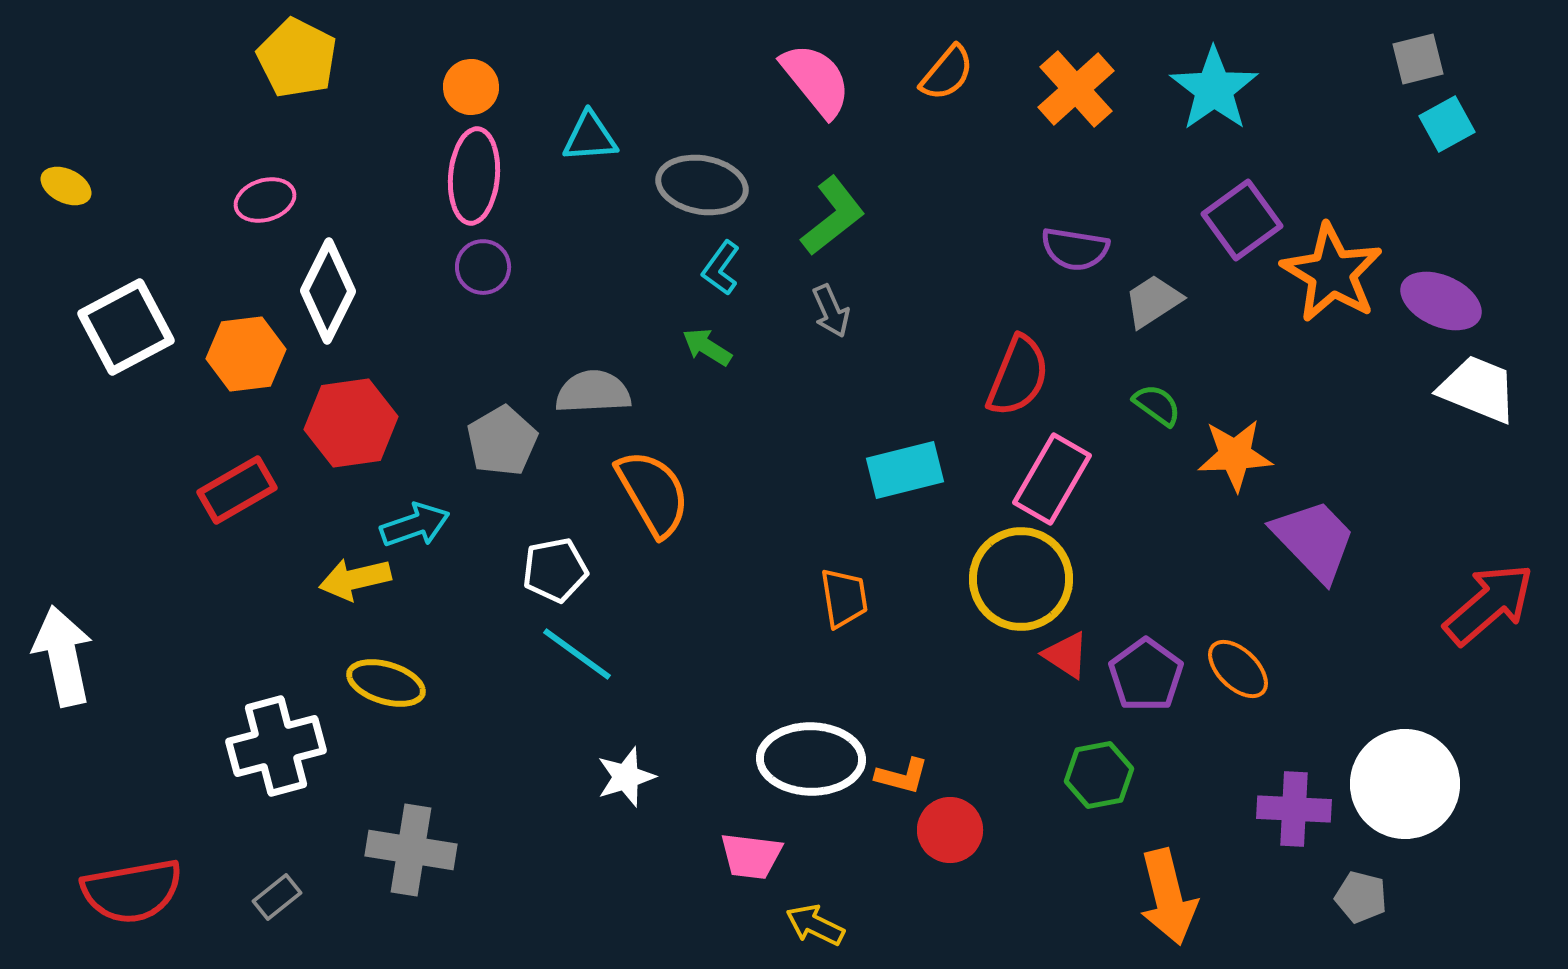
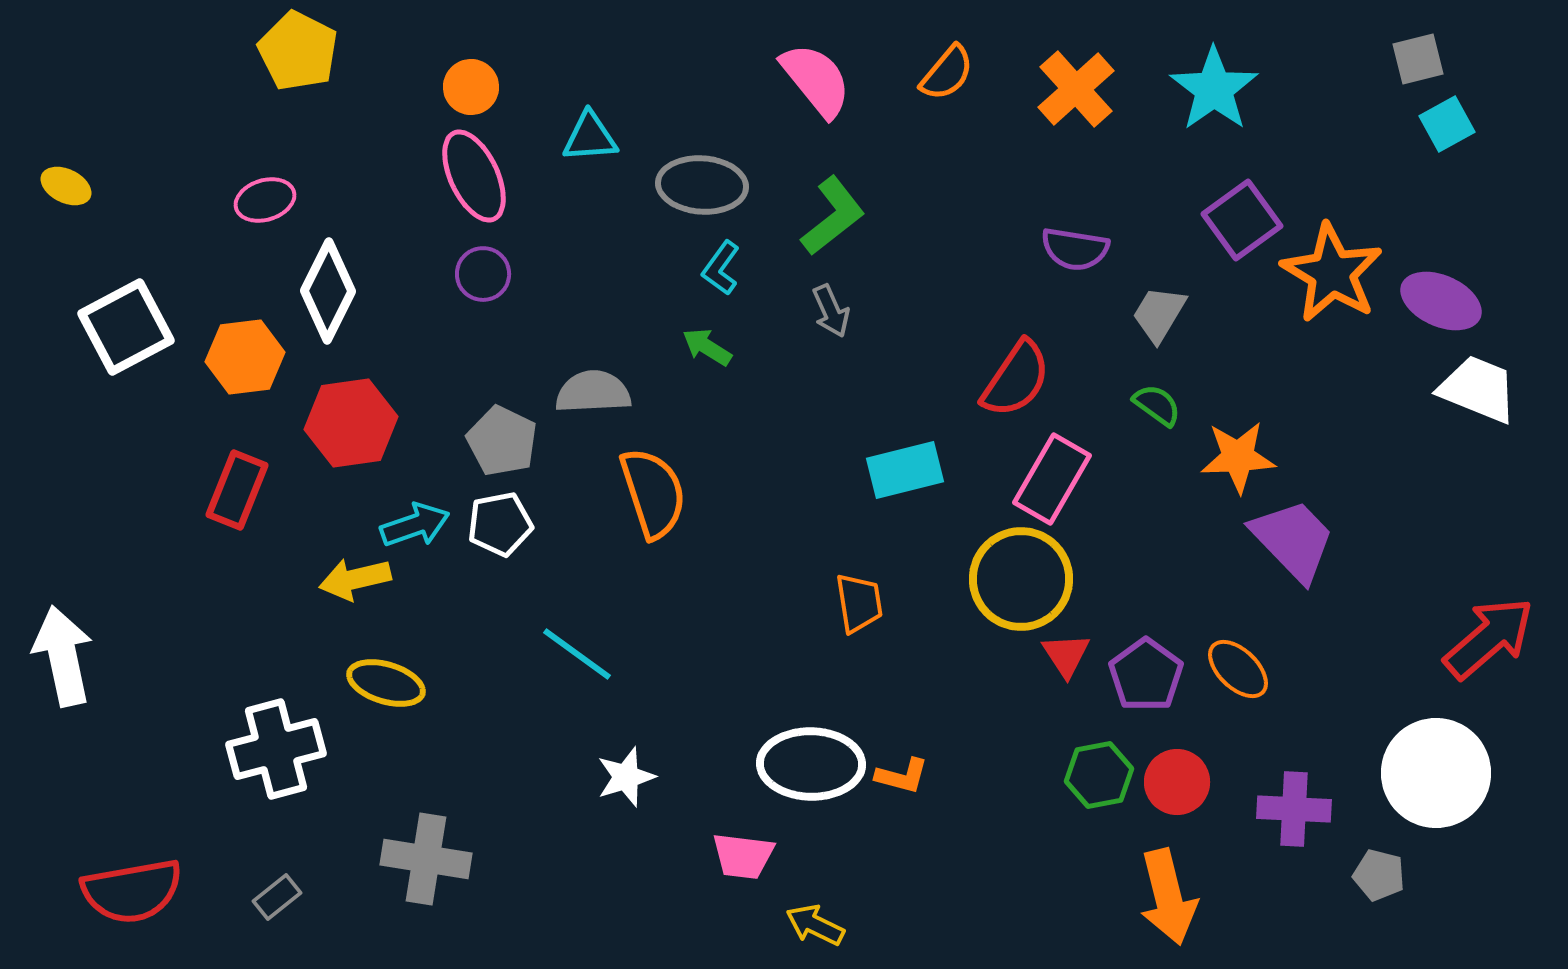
yellow pentagon at (297, 58): moved 1 px right, 7 px up
pink ellipse at (474, 176): rotated 30 degrees counterclockwise
gray ellipse at (702, 185): rotated 6 degrees counterclockwise
purple circle at (483, 267): moved 7 px down
gray trapezoid at (1153, 301): moved 6 px right, 13 px down; rotated 26 degrees counterclockwise
orange hexagon at (246, 354): moved 1 px left, 3 px down
red semicircle at (1018, 376): moved 2 px left, 3 px down; rotated 12 degrees clockwise
gray pentagon at (502, 441): rotated 16 degrees counterclockwise
orange star at (1235, 455): moved 3 px right, 2 px down
red rectangle at (237, 490): rotated 38 degrees counterclockwise
orange semicircle at (653, 493): rotated 12 degrees clockwise
purple trapezoid at (1314, 540): moved 21 px left
white pentagon at (555, 570): moved 55 px left, 46 px up
orange trapezoid at (844, 598): moved 15 px right, 5 px down
red arrow at (1489, 604): moved 34 px down
red triangle at (1066, 655): rotated 24 degrees clockwise
white cross at (276, 746): moved 3 px down
white ellipse at (811, 759): moved 5 px down
white circle at (1405, 784): moved 31 px right, 11 px up
red circle at (950, 830): moved 227 px right, 48 px up
gray cross at (411, 850): moved 15 px right, 9 px down
pink trapezoid at (751, 856): moved 8 px left
gray pentagon at (1361, 897): moved 18 px right, 22 px up
